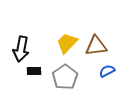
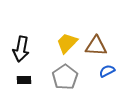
brown triangle: rotated 10 degrees clockwise
black rectangle: moved 10 px left, 9 px down
